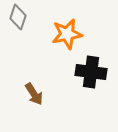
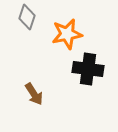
gray diamond: moved 9 px right
black cross: moved 3 px left, 3 px up
